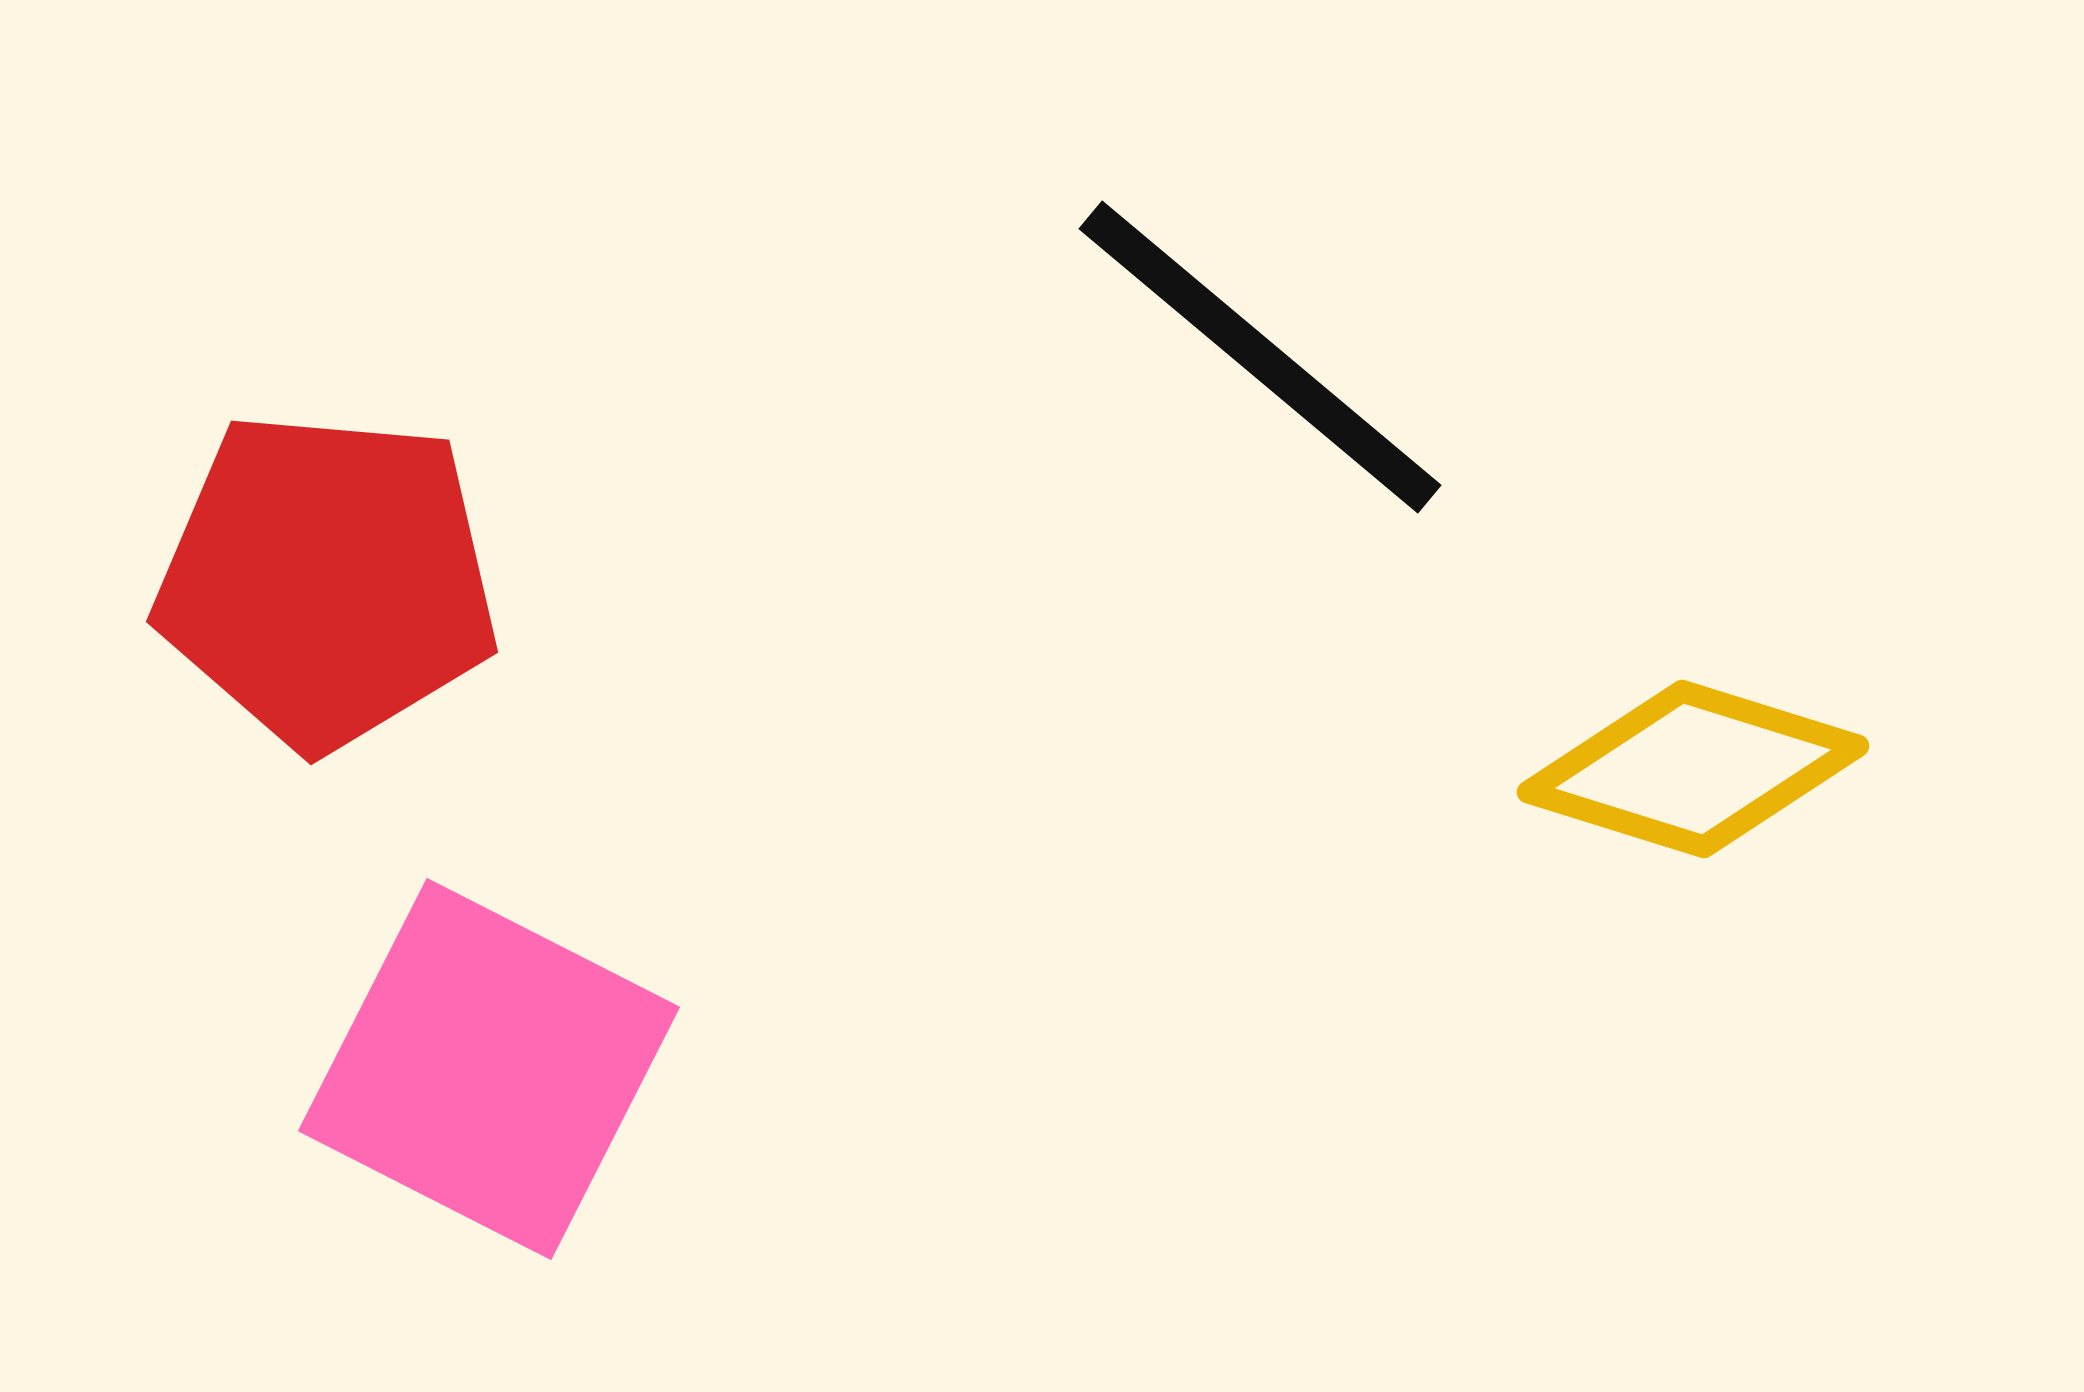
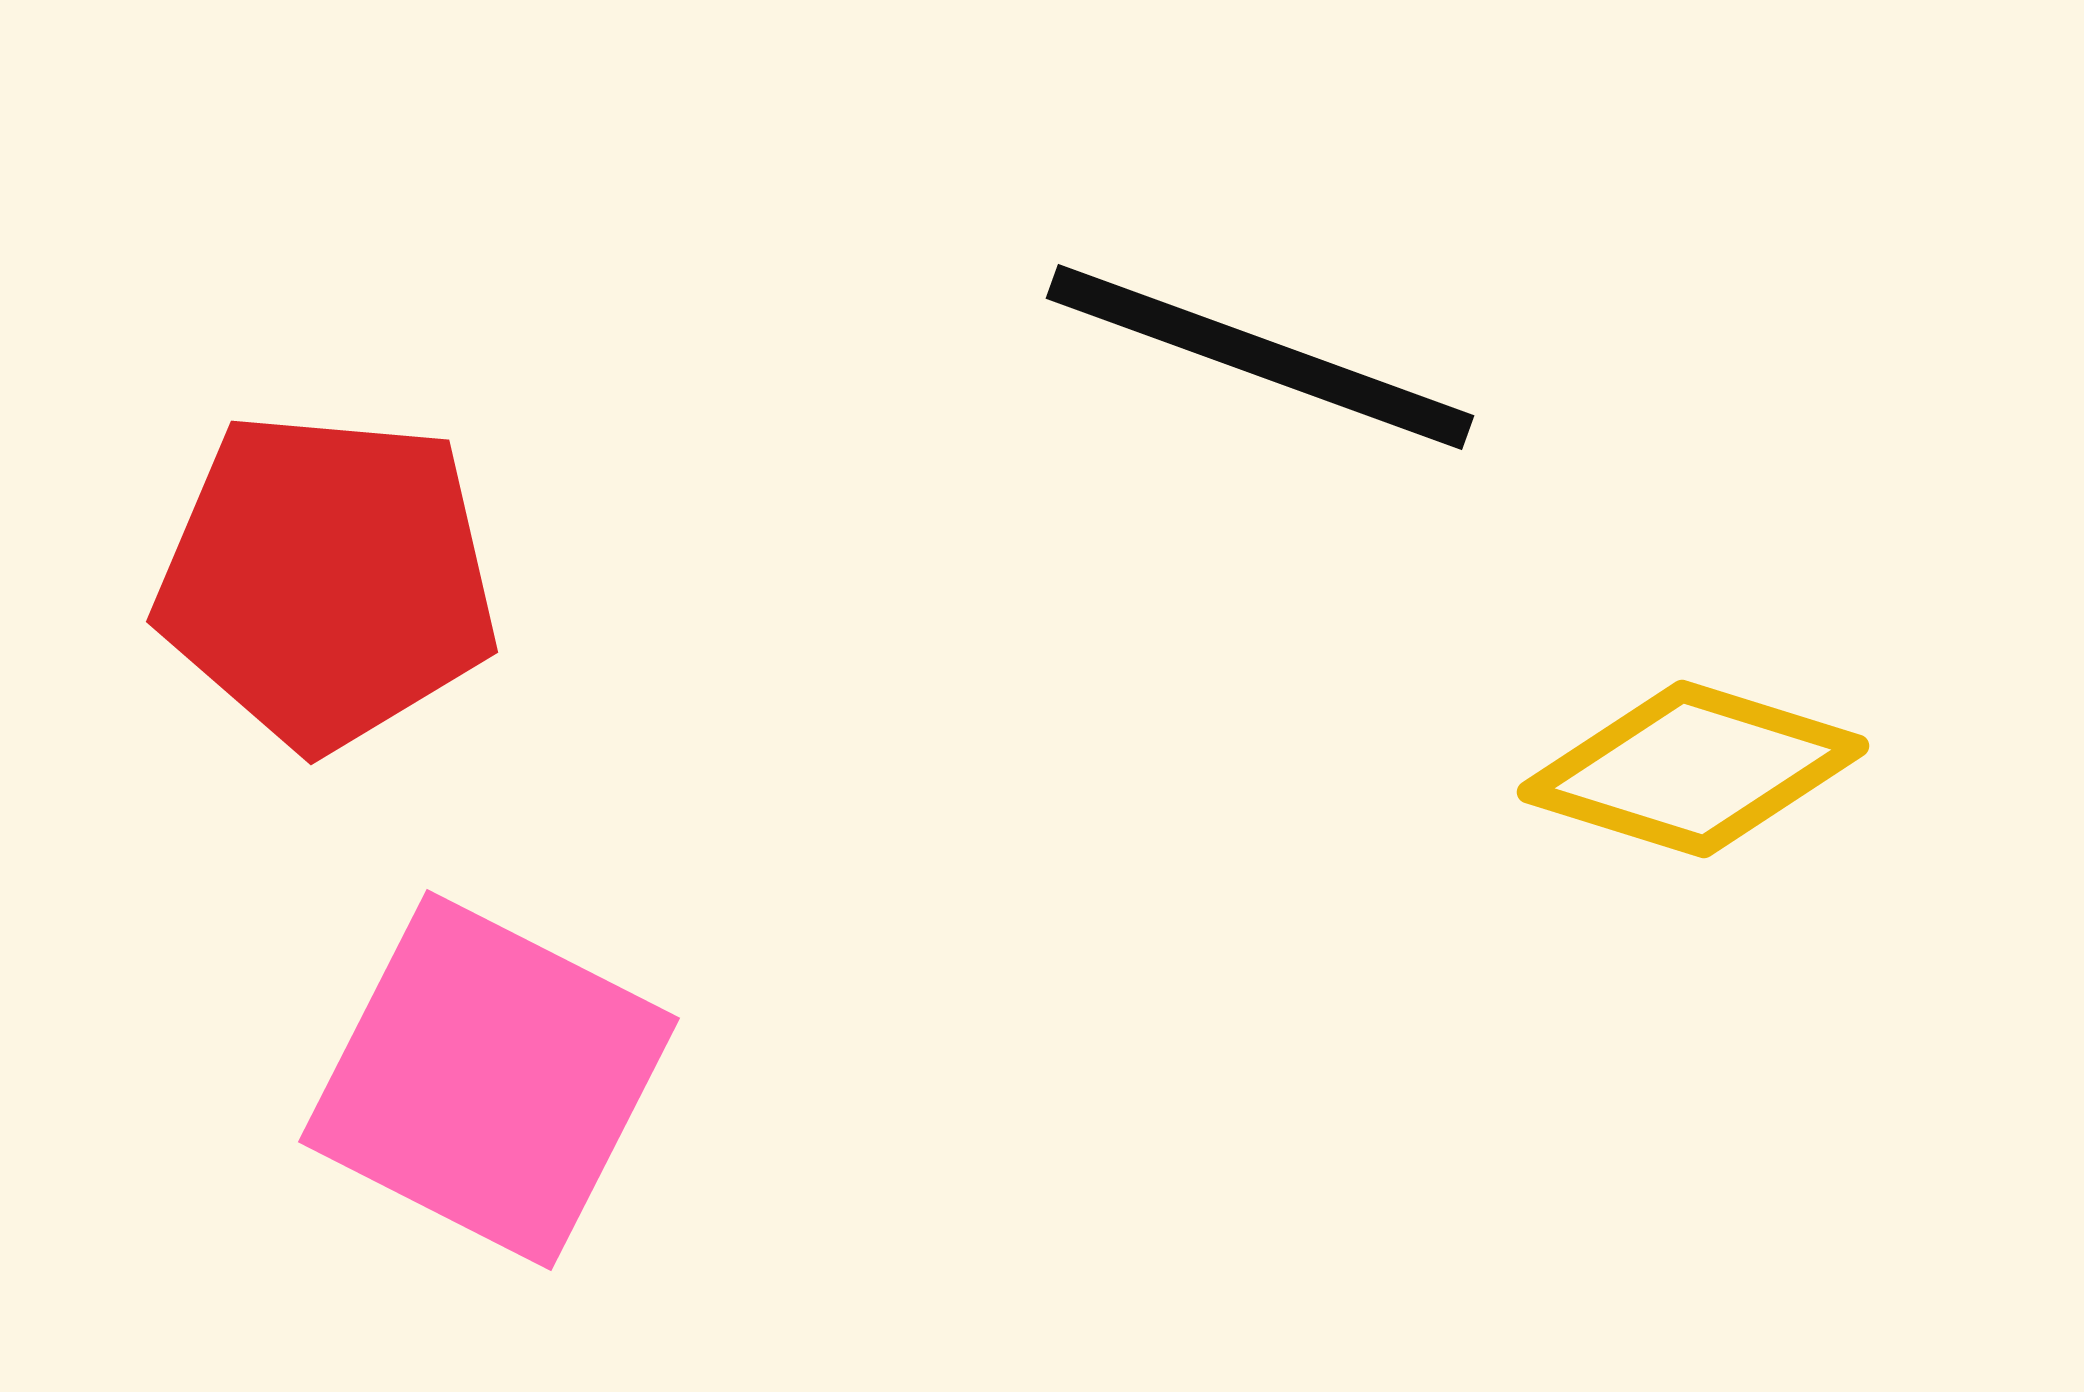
black line: rotated 20 degrees counterclockwise
pink square: moved 11 px down
